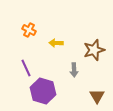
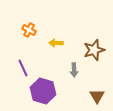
purple line: moved 3 px left
